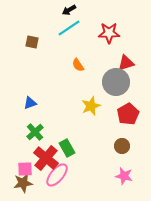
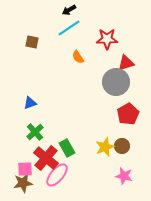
red star: moved 2 px left, 6 px down
orange semicircle: moved 8 px up
yellow star: moved 14 px right, 41 px down
